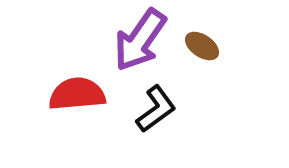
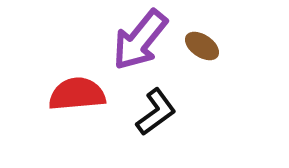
purple arrow: rotated 4 degrees clockwise
black L-shape: moved 3 px down
